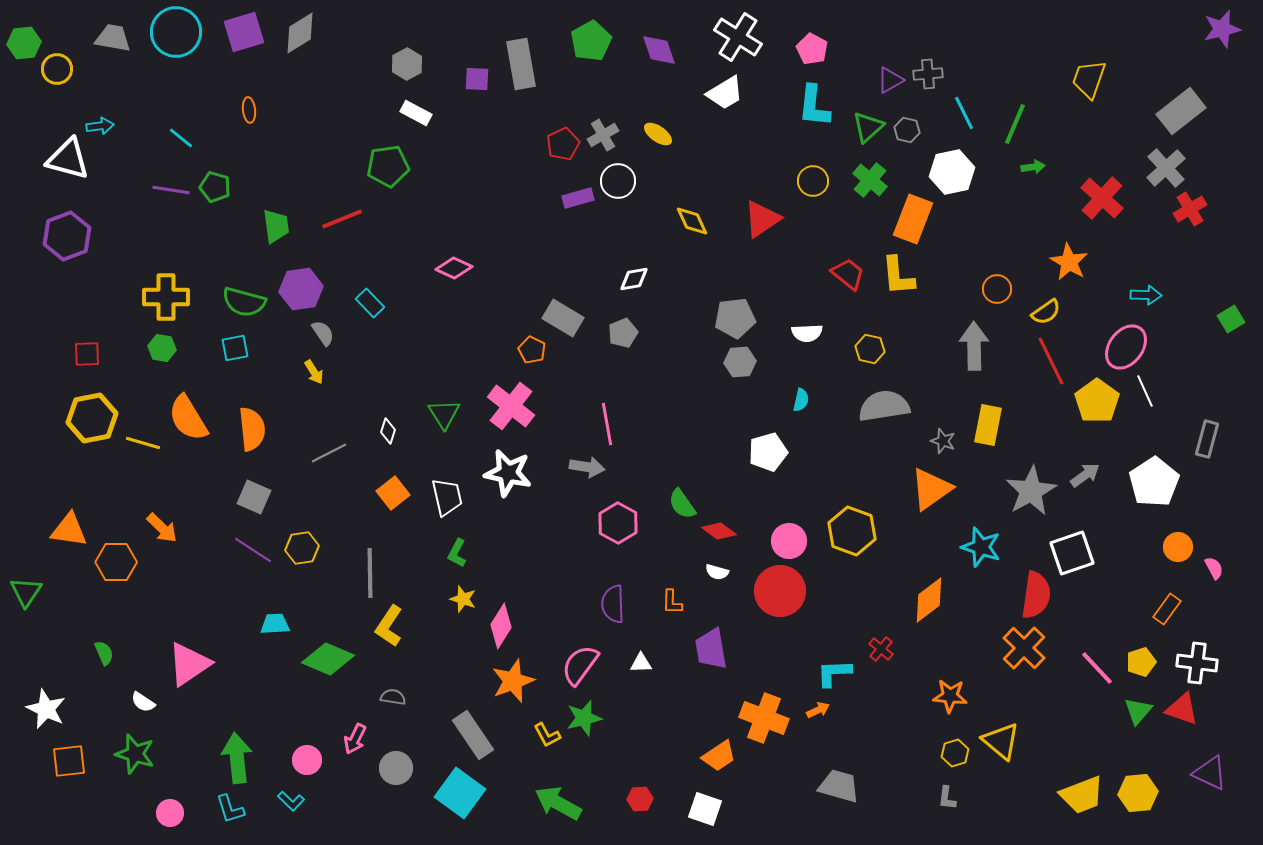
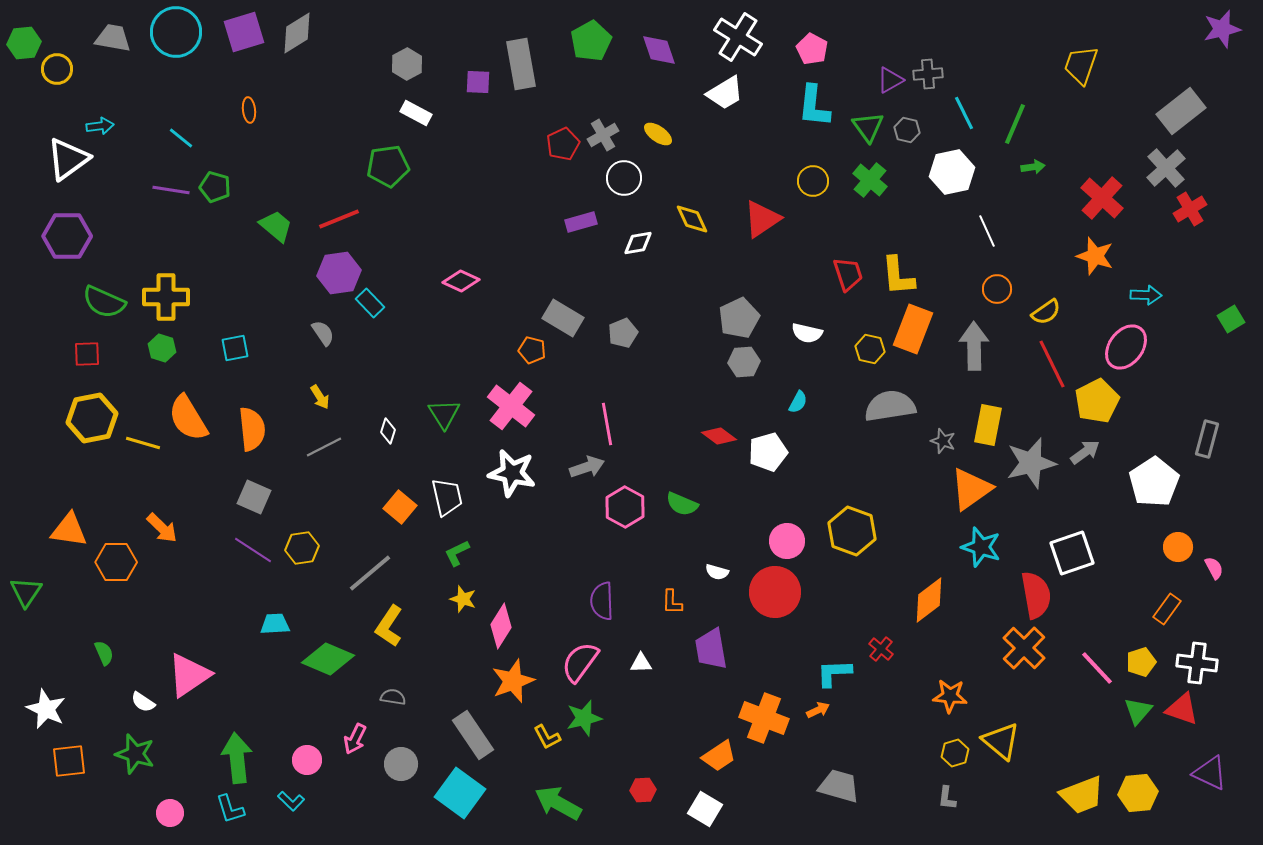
gray diamond at (300, 33): moved 3 px left
purple square at (477, 79): moved 1 px right, 3 px down
yellow trapezoid at (1089, 79): moved 8 px left, 14 px up
green triangle at (868, 127): rotated 24 degrees counterclockwise
white triangle at (68, 159): rotated 51 degrees counterclockwise
white circle at (618, 181): moved 6 px right, 3 px up
purple rectangle at (578, 198): moved 3 px right, 24 px down
red line at (342, 219): moved 3 px left
orange rectangle at (913, 219): moved 110 px down
yellow diamond at (692, 221): moved 2 px up
green trapezoid at (276, 226): rotated 42 degrees counterclockwise
purple hexagon at (67, 236): rotated 21 degrees clockwise
orange star at (1069, 262): moved 26 px right, 6 px up; rotated 12 degrees counterclockwise
pink diamond at (454, 268): moved 7 px right, 13 px down
red trapezoid at (848, 274): rotated 33 degrees clockwise
white diamond at (634, 279): moved 4 px right, 36 px up
purple hexagon at (301, 289): moved 38 px right, 16 px up
green semicircle at (244, 302): moved 140 px left; rotated 9 degrees clockwise
gray pentagon at (735, 318): moved 4 px right; rotated 18 degrees counterclockwise
white semicircle at (807, 333): rotated 16 degrees clockwise
green hexagon at (162, 348): rotated 8 degrees clockwise
orange pentagon at (532, 350): rotated 12 degrees counterclockwise
red line at (1051, 361): moved 1 px right, 3 px down
gray hexagon at (740, 362): moved 4 px right
yellow arrow at (314, 372): moved 6 px right, 25 px down
white line at (1145, 391): moved 158 px left, 160 px up
cyan semicircle at (801, 400): moved 3 px left, 2 px down; rotated 15 degrees clockwise
yellow pentagon at (1097, 401): rotated 9 degrees clockwise
gray semicircle at (884, 406): moved 6 px right
gray line at (329, 453): moved 5 px left, 6 px up
gray arrow at (587, 467): rotated 28 degrees counterclockwise
white star at (508, 473): moved 4 px right
gray arrow at (1085, 475): moved 23 px up
orange triangle at (931, 489): moved 40 px right
gray star at (1031, 491): moved 28 px up; rotated 15 degrees clockwise
orange square at (393, 493): moved 7 px right, 14 px down; rotated 12 degrees counterclockwise
green semicircle at (682, 504): rotated 32 degrees counterclockwise
pink hexagon at (618, 523): moved 7 px right, 16 px up
red diamond at (719, 531): moved 95 px up
pink circle at (789, 541): moved 2 px left
green L-shape at (457, 553): rotated 36 degrees clockwise
gray line at (370, 573): rotated 51 degrees clockwise
red circle at (780, 591): moved 5 px left, 1 px down
red semicircle at (1036, 595): rotated 18 degrees counterclockwise
purple semicircle at (613, 604): moved 11 px left, 3 px up
pink triangle at (189, 664): moved 11 px down
pink semicircle at (580, 665): moved 3 px up
yellow L-shape at (547, 735): moved 2 px down
gray circle at (396, 768): moved 5 px right, 4 px up
red hexagon at (640, 799): moved 3 px right, 9 px up
white square at (705, 809): rotated 12 degrees clockwise
